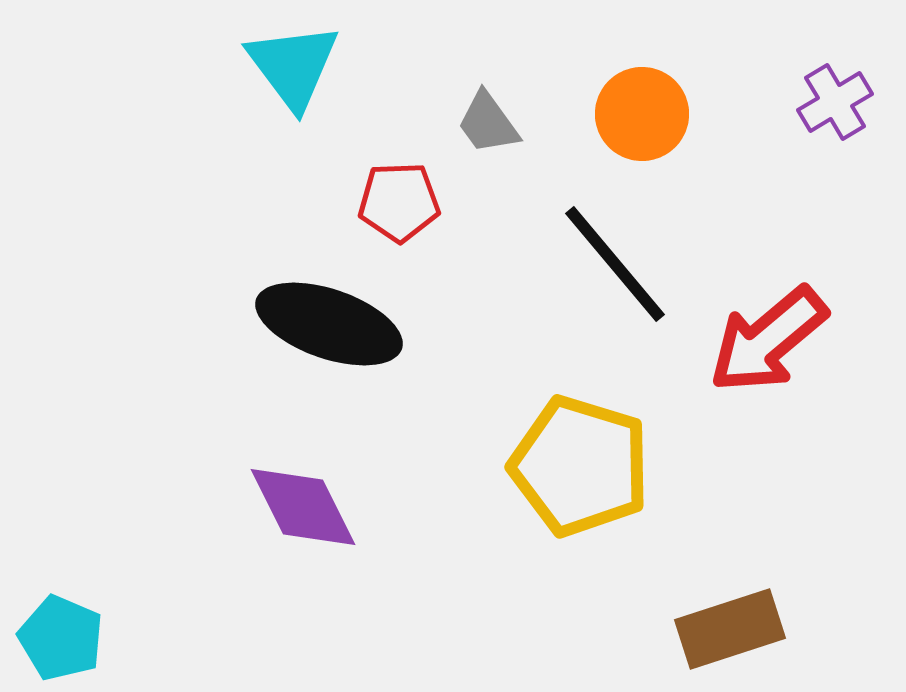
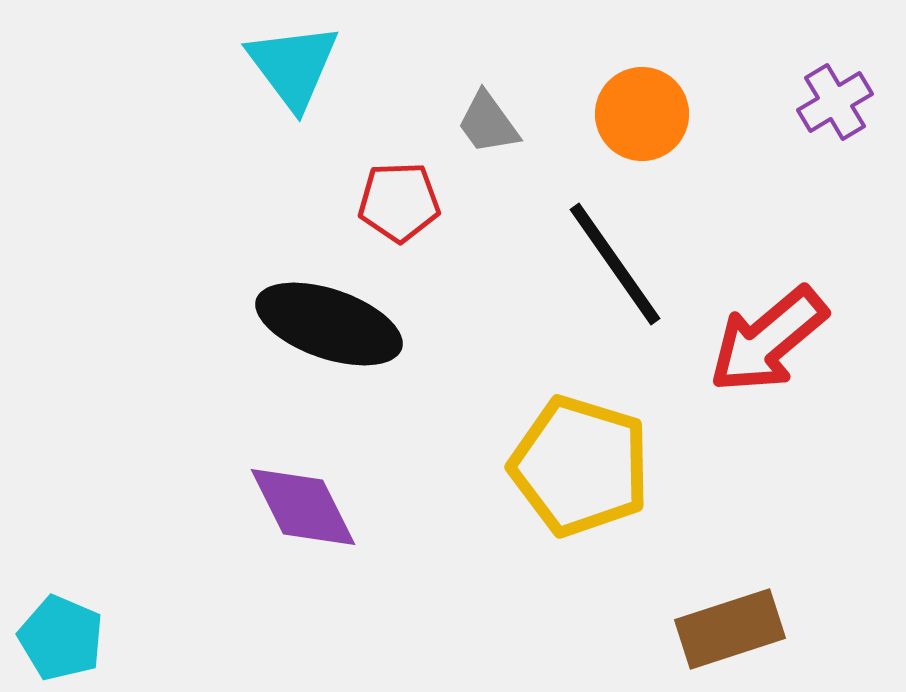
black line: rotated 5 degrees clockwise
